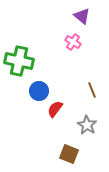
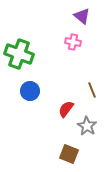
pink cross: rotated 21 degrees counterclockwise
green cross: moved 7 px up; rotated 8 degrees clockwise
blue circle: moved 9 px left
red semicircle: moved 11 px right
gray star: moved 1 px down
